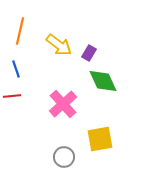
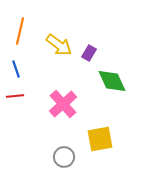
green diamond: moved 9 px right
red line: moved 3 px right
